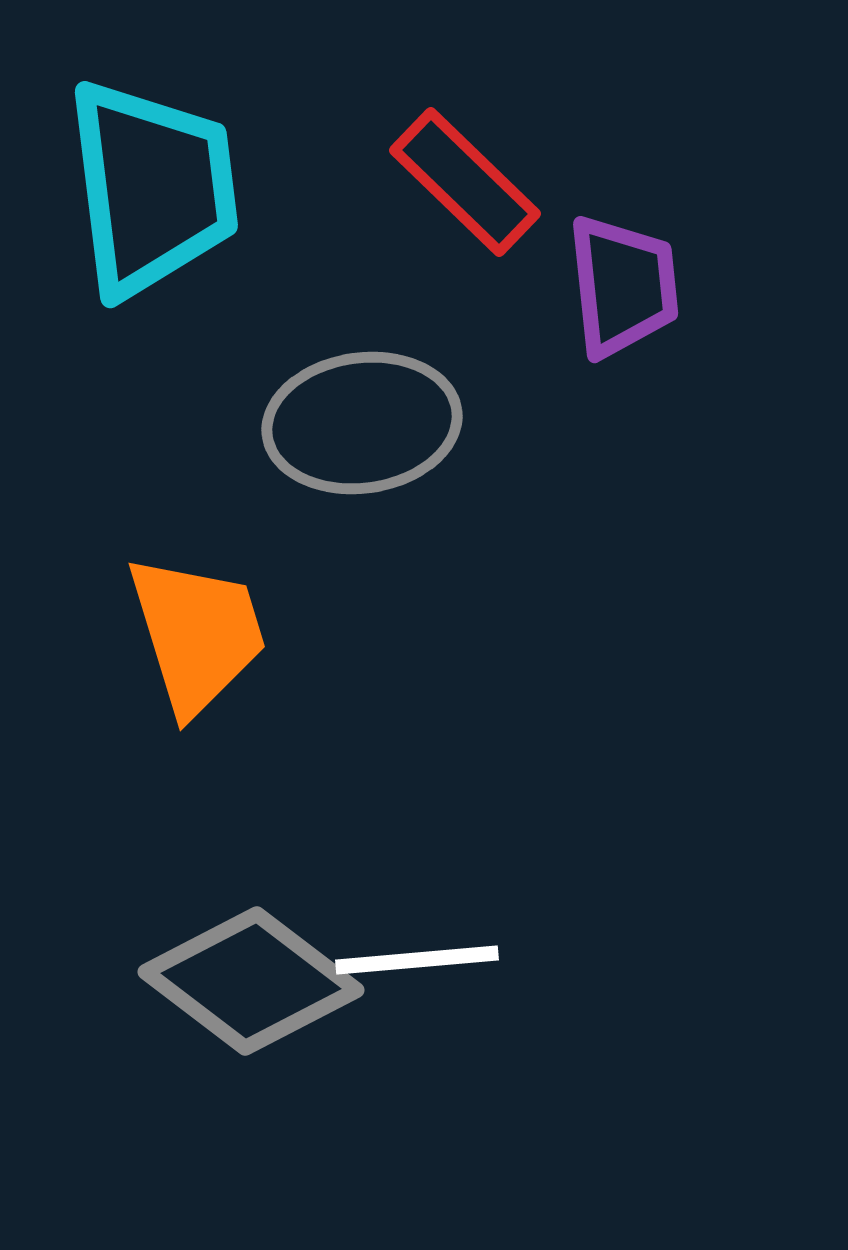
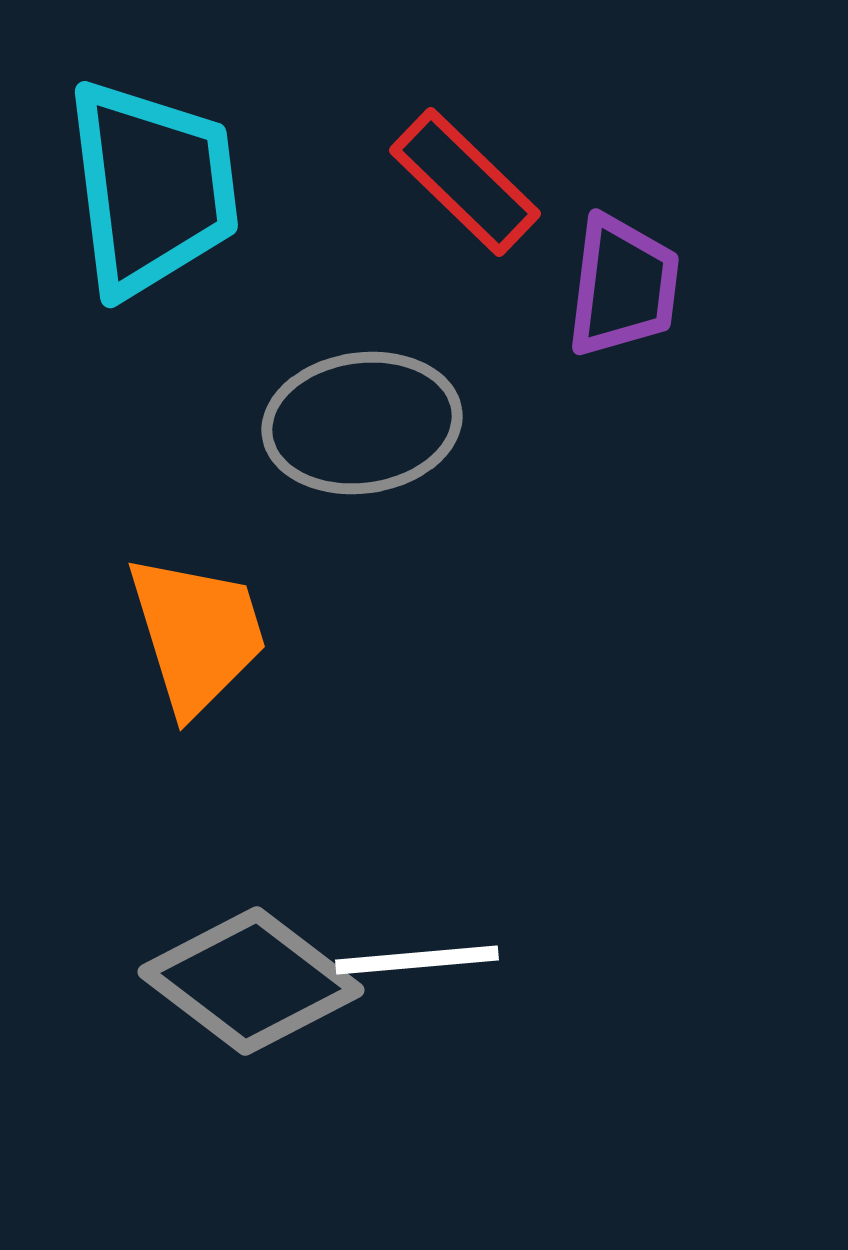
purple trapezoid: rotated 13 degrees clockwise
